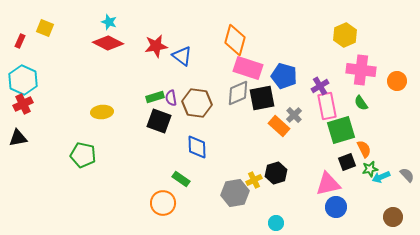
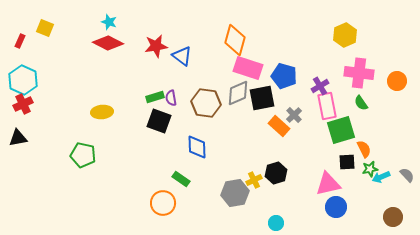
pink cross at (361, 70): moved 2 px left, 3 px down
brown hexagon at (197, 103): moved 9 px right
black square at (347, 162): rotated 18 degrees clockwise
